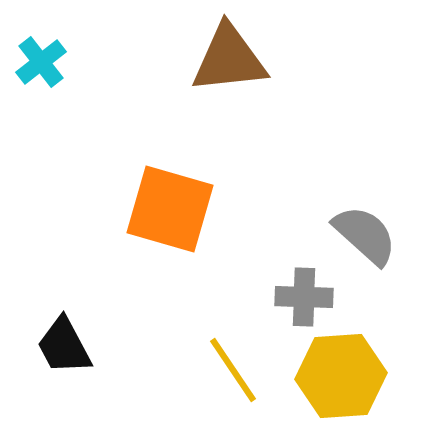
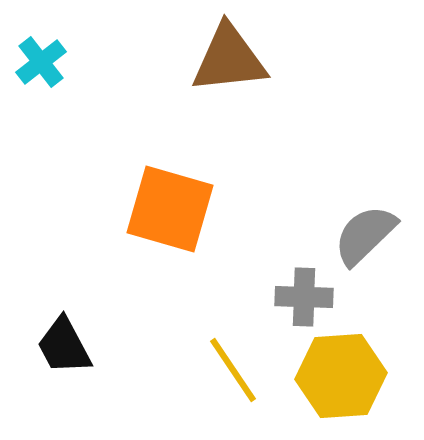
gray semicircle: rotated 86 degrees counterclockwise
